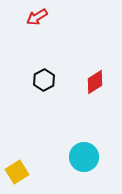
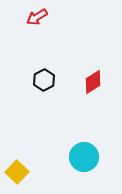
red diamond: moved 2 px left
yellow square: rotated 15 degrees counterclockwise
